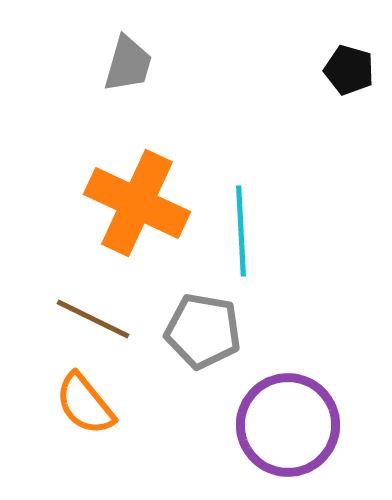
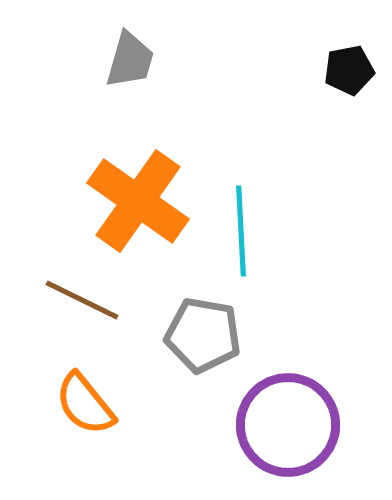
gray trapezoid: moved 2 px right, 4 px up
black pentagon: rotated 27 degrees counterclockwise
orange cross: moved 1 px right, 2 px up; rotated 10 degrees clockwise
brown line: moved 11 px left, 19 px up
gray pentagon: moved 4 px down
